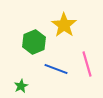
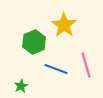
pink line: moved 1 px left, 1 px down
